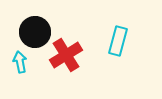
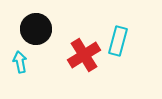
black circle: moved 1 px right, 3 px up
red cross: moved 18 px right
